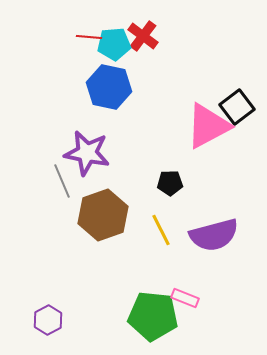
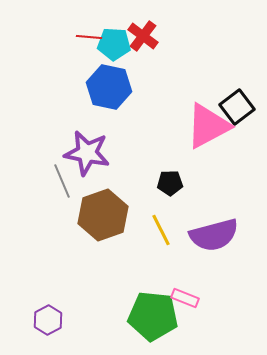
cyan pentagon: rotated 8 degrees clockwise
